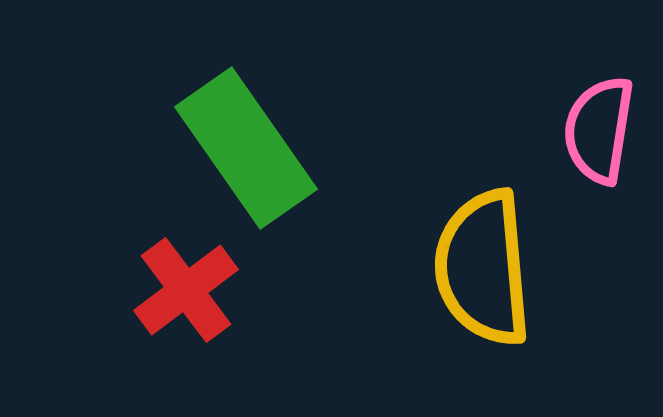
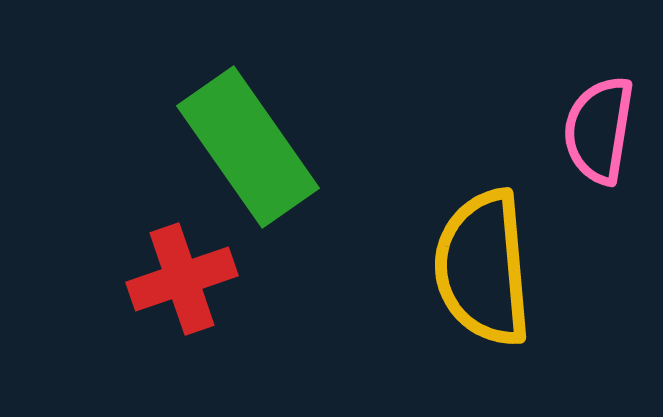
green rectangle: moved 2 px right, 1 px up
red cross: moved 4 px left, 11 px up; rotated 18 degrees clockwise
